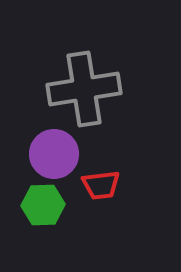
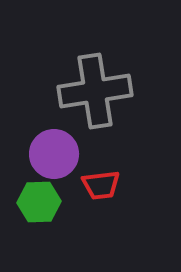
gray cross: moved 11 px right, 2 px down
green hexagon: moved 4 px left, 3 px up
